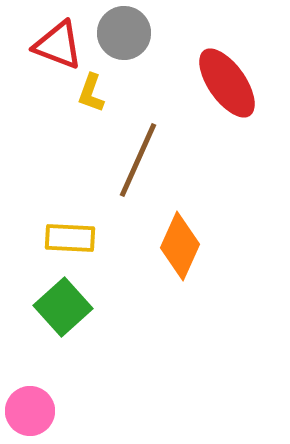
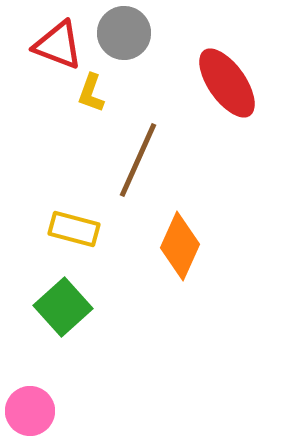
yellow rectangle: moved 4 px right, 9 px up; rotated 12 degrees clockwise
